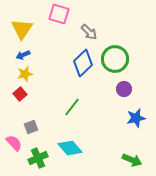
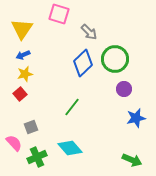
green cross: moved 1 px left, 1 px up
